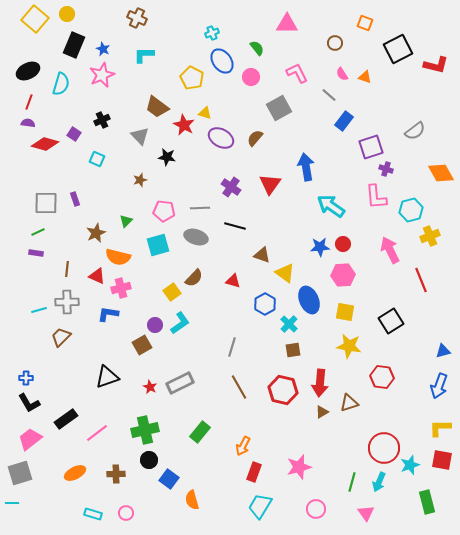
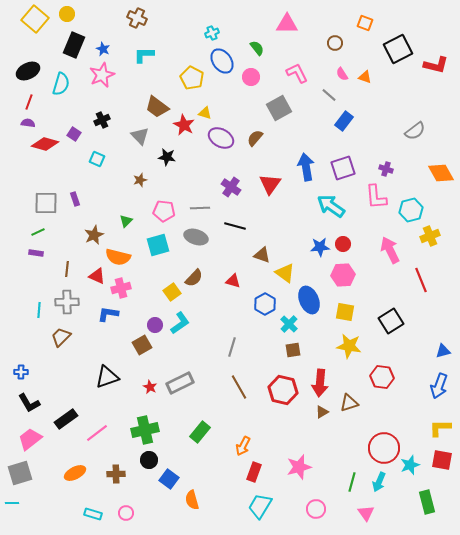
purple square at (371, 147): moved 28 px left, 21 px down
brown star at (96, 233): moved 2 px left, 2 px down
cyan line at (39, 310): rotated 70 degrees counterclockwise
blue cross at (26, 378): moved 5 px left, 6 px up
